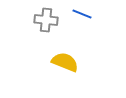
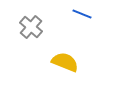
gray cross: moved 15 px left, 7 px down; rotated 35 degrees clockwise
